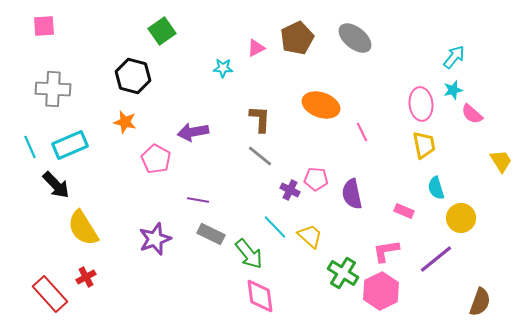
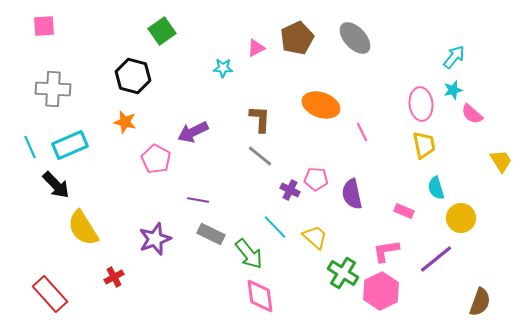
gray ellipse at (355, 38): rotated 8 degrees clockwise
purple arrow at (193, 132): rotated 16 degrees counterclockwise
yellow trapezoid at (310, 236): moved 5 px right, 1 px down
red cross at (86, 277): moved 28 px right
